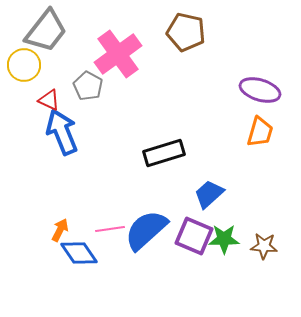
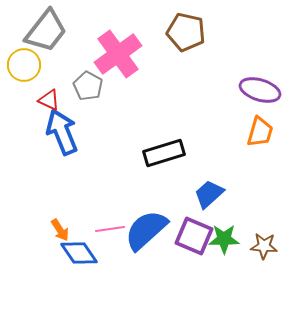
orange arrow: rotated 120 degrees clockwise
